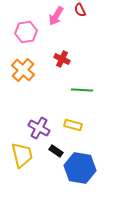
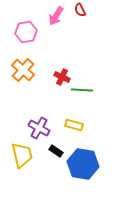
red cross: moved 18 px down
yellow rectangle: moved 1 px right
blue hexagon: moved 3 px right, 4 px up
